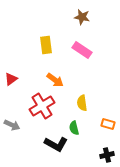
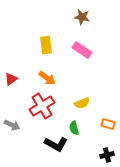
orange arrow: moved 8 px left, 2 px up
yellow semicircle: rotated 105 degrees counterclockwise
